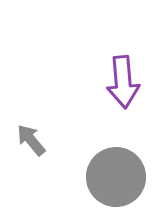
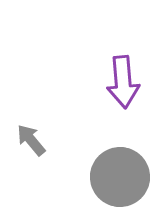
gray circle: moved 4 px right
